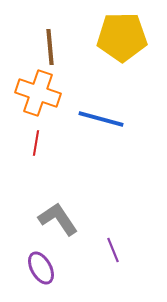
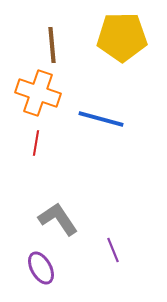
brown line: moved 2 px right, 2 px up
